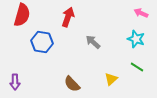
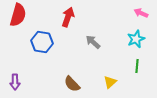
red semicircle: moved 4 px left
cyan star: rotated 30 degrees clockwise
green line: moved 1 px up; rotated 64 degrees clockwise
yellow triangle: moved 1 px left, 3 px down
